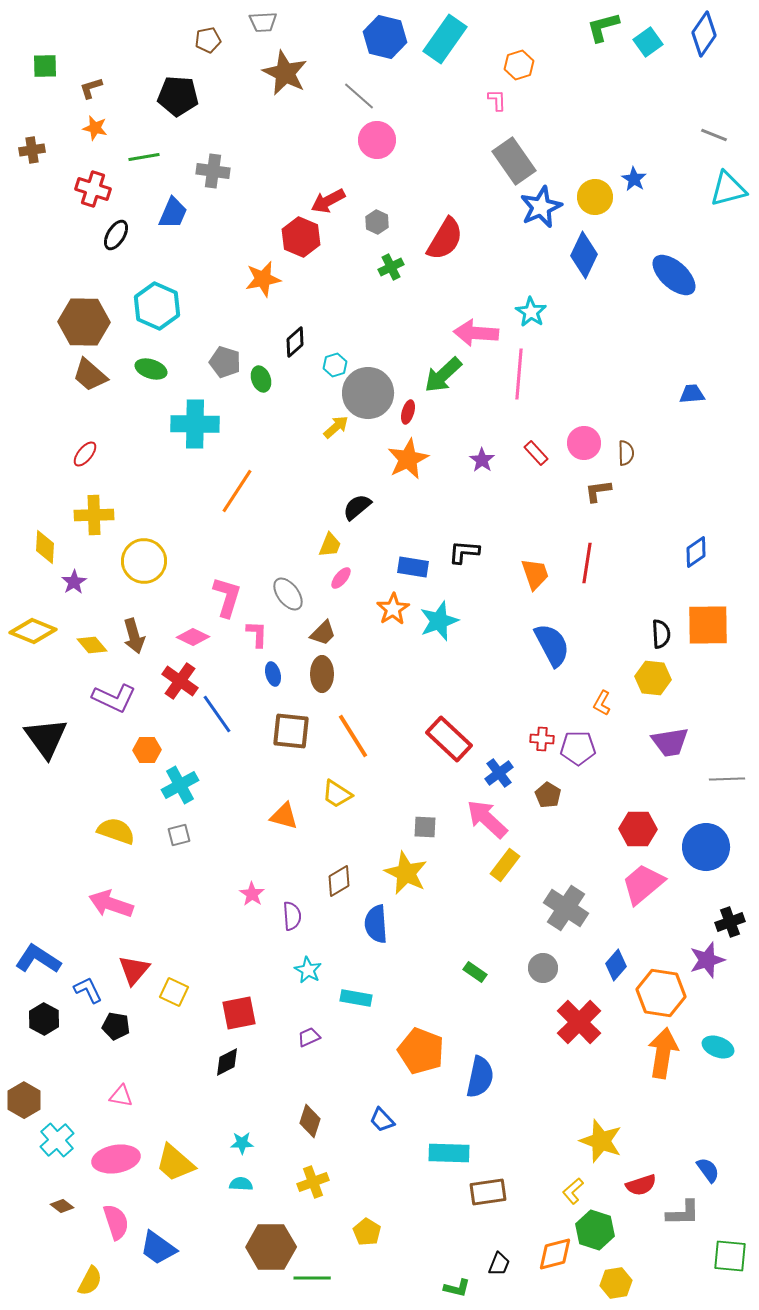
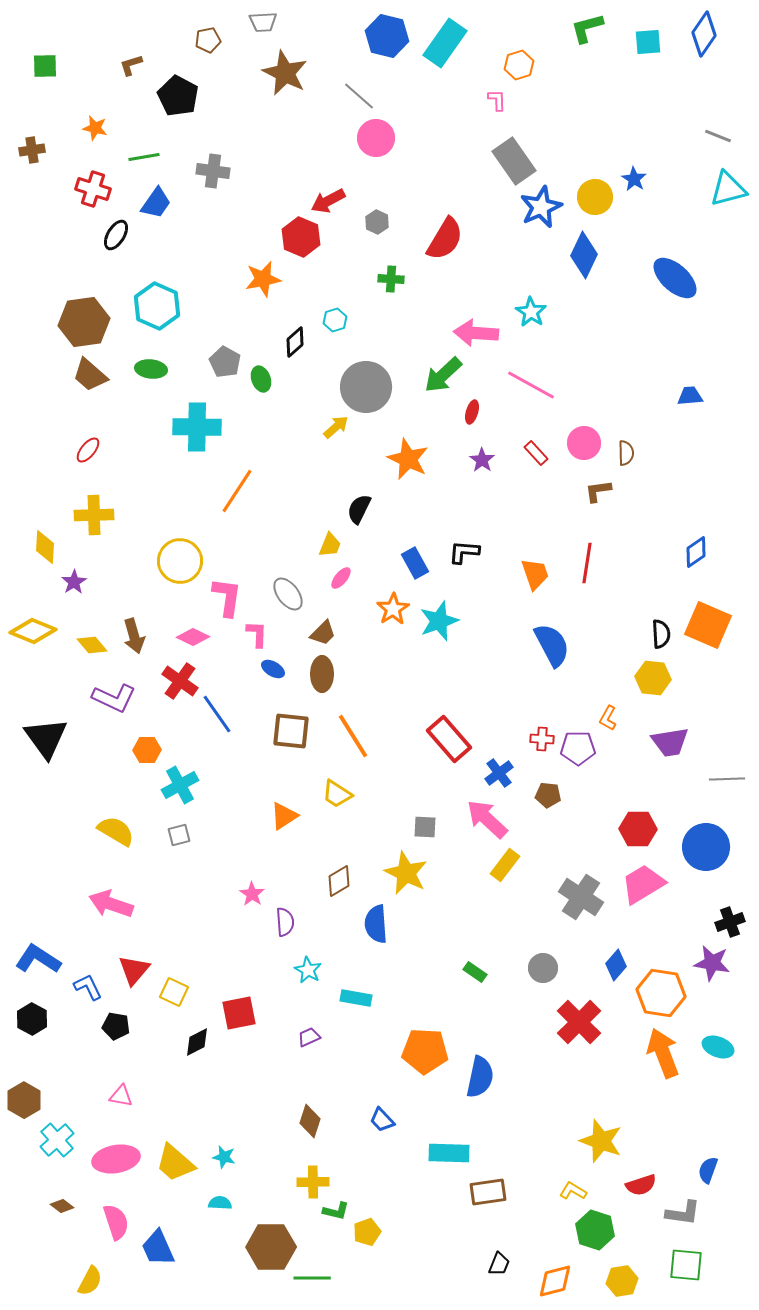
green L-shape at (603, 27): moved 16 px left, 1 px down
blue hexagon at (385, 37): moved 2 px right, 1 px up
cyan rectangle at (445, 39): moved 4 px down
cyan square at (648, 42): rotated 32 degrees clockwise
brown L-shape at (91, 88): moved 40 px right, 23 px up
black pentagon at (178, 96): rotated 24 degrees clockwise
gray line at (714, 135): moved 4 px right, 1 px down
pink circle at (377, 140): moved 1 px left, 2 px up
blue trapezoid at (173, 213): moved 17 px left, 10 px up; rotated 12 degrees clockwise
green cross at (391, 267): moved 12 px down; rotated 30 degrees clockwise
blue ellipse at (674, 275): moved 1 px right, 3 px down
brown hexagon at (84, 322): rotated 9 degrees counterclockwise
gray pentagon at (225, 362): rotated 12 degrees clockwise
cyan hexagon at (335, 365): moved 45 px up
green ellipse at (151, 369): rotated 12 degrees counterclockwise
pink line at (519, 374): moved 12 px right, 11 px down; rotated 66 degrees counterclockwise
gray circle at (368, 393): moved 2 px left, 6 px up
blue trapezoid at (692, 394): moved 2 px left, 2 px down
red ellipse at (408, 412): moved 64 px right
cyan cross at (195, 424): moved 2 px right, 3 px down
red ellipse at (85, 454): moved 3 px right, 4 px up
orange star at (408, 459): rotated 21 degrees counterclockwise
black semicircle at (357, 507): moved 2 px right, 2 px down; rotated 24 degrees counterclockwise
yellow circle at (144, 561): moved 36 px right
blue rectangle at (413, 567): moved 2 px right, 4 px up; rotated 52 degrees clockwise
pink L-shape at (227, 597): rotated 9 degrees counterclockwise
orange square at (708, 625): rotated 24 degrees clockwise
blue ellipse at (273, 674): moved 5 px up; rotated 45 degrees counterclockwise
orange L-shape at (602, 703): moved 6 px right, 15 px down
red rectangle at (449, 739): rotated 6 degrees clockwise
brown pentagon at (548, 795): rotated 25 degrees counterclockwise
orange triangle at (284, 816): rotated 48 degrees counterclockwise
yellow semicircle at (116, 831): rotated 12 degrees clockwise
pink trapezoid at (643, 884): rotated 9 degrees clockwise
gray cross at (566, 908): moved 15 px right, 11 px up
purple semicircle at (292, 916): moved 7 px left, 6 px down
purple star at (707, 960): moved 5 px right, 3 px down; rotated 27 degrees clockwise
blue L-shape at (88, 990): moved 3 px up
black hexagon at (44, 1019): moved 12 px left
orange pentagon at (421, 1051): moved 4 px right; rotated 18 degrees counterclockwise
orange arrow at (663, 1053): rotated 30 degrees counterclockwise
black diamond at (227, 1062): moved 30 px left, 20 px up
cyan star at (242, 1143): moved 18 px left, 14 px down; rotated 15 degrees clockwise
blue semicircle at (708, 1170): rotated 124 degrees counterclockwise
yellow cross at (313, 1182): rotated 20 degrees clockwise
cyan semicircle at (241, 1184): moved 21 px left, 19 px down
yellow L-shape at (573, 1191): rotated 72 degrees clockwise
gray L-shape at (683, 1213): rotated 9 degrees clockwise
yellow pentagon at (367, 1232): rotated 20 degrees clockwise
blue trapezoid at (158, 1248): rotated 30 degrees clockwise
orange diamond at (555, 1254): moved 27 px down
green square at (730, 1256): moved 44 px left, 9 px down
yellow hexagon at (616, 1283): moved 6 px right, 2 px up
green L-shape at (457, 1288): moved 121 px left, 77 px up
